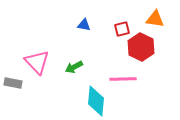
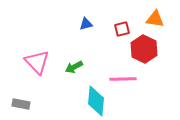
blue triangle: moved 2 px right, 1 px up; rotated 24 degrees counterclockwise
red hexagon: moved 3 px right, 2 px down
gray rectangle: moved 8 px right, 21 px down
